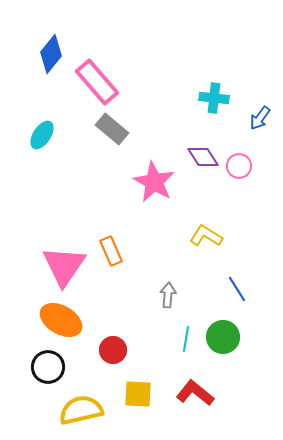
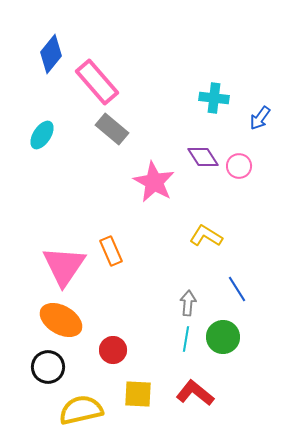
gray arrow: moved 20 px right, 8 px down
